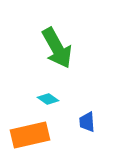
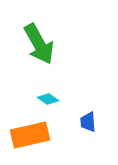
green arrow: moved 18 px left, 4 px up
blue trapezoid: moved 1 px right
